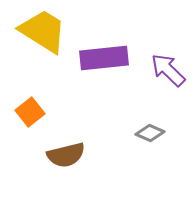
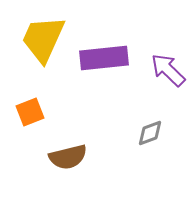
yellow trapezoid: moved 8 px down; rotated 98 degrees counterclockwise
orange square: rotated 16 degrees clockwise
gray diamond: rotated 44 degrees counterclockwise
brown semicircle: moved 2 px right, 2 px down
